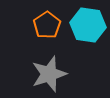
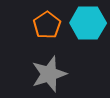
cyan hexagon: moved 2 px up; rotated 8 degrees counterclockwise
